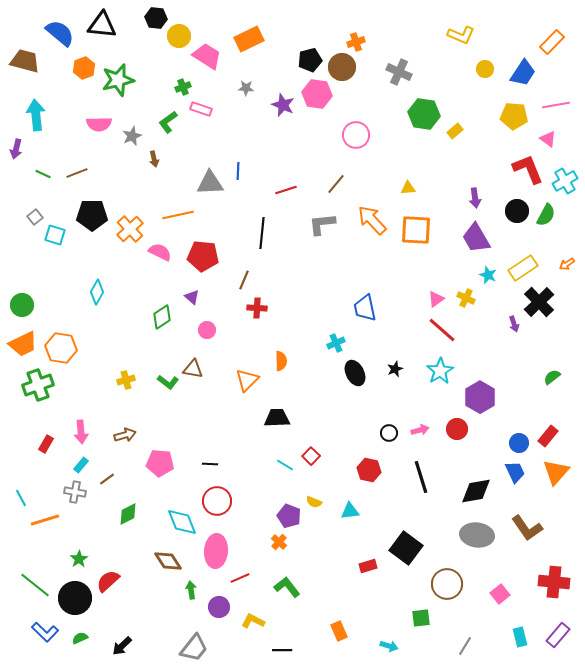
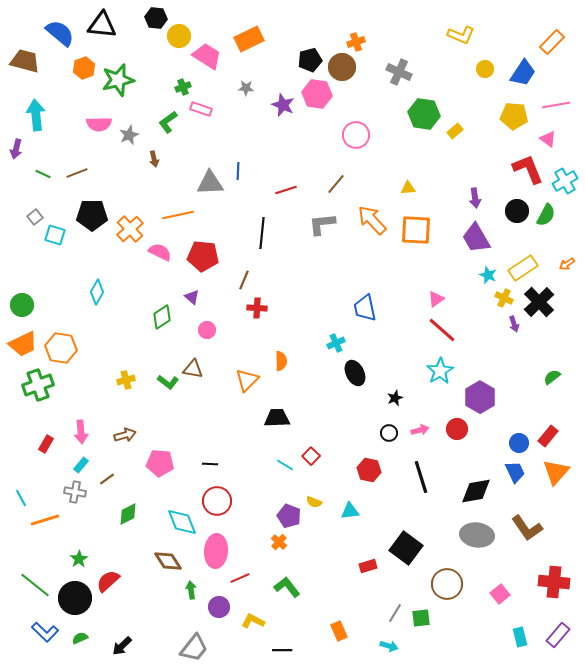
gray star at (132, 136): moved 3 px left, 1 px up
yellow cross at (466, 298): moved 38 px right
black star at (395, 369): moved 29 px down
gray line at (465, 646): moved 70 px left, 33 px up
